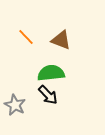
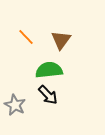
brown triangle: rotated 45 degrees clockwise
green semicircle: moved 2 px left, 3 px up
